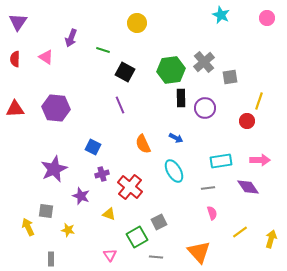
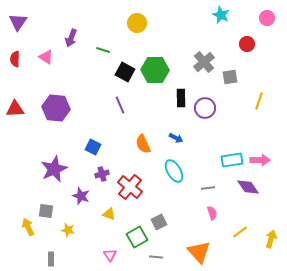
green hexagon at (171, 70): moved 16 px left; rotated 8 degrees clockwise
red circle at (247, 121): moved 77 px up
cyan rectangle at (221, 161): moved 11 px right, 1 px up
